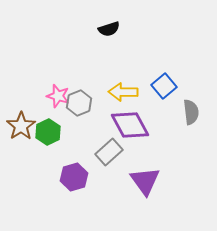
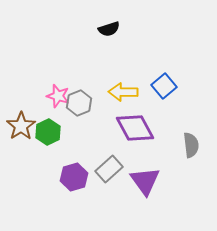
gray semicircle: moved 33 px down
purple diamond: moved 5 px right, 3 px down
gray rectangle: moved 17 px down
